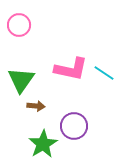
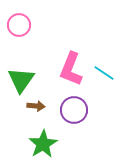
pink L-shape: rotated 100 degrees clockwise
purple circle: moved 16 px up
